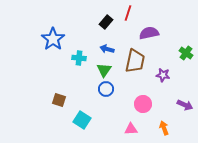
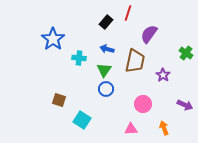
purple semicircle: moved 1 px down; rotated 42 degrees counterclockwise
purple star: rotated 24 degrees clockwise
